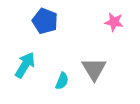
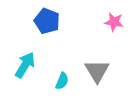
blue pentagon: moved 2 px right
gray triangle: moved 3 px right, 2 px down
